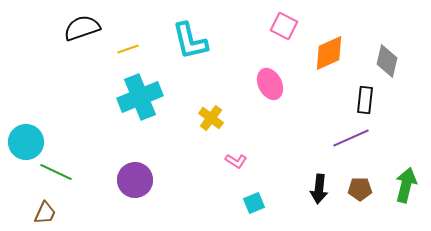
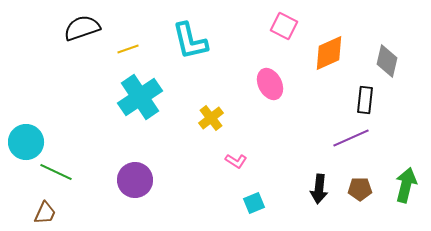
cyan cross: rotated 12 degrees counterclockwise
yellow cross: rotated 15 degrees clockwise
